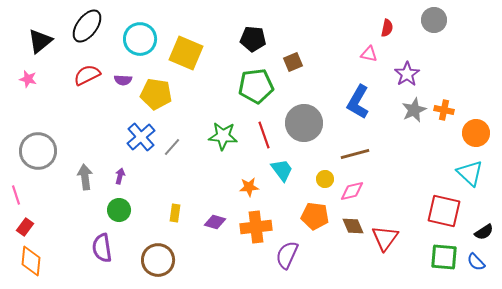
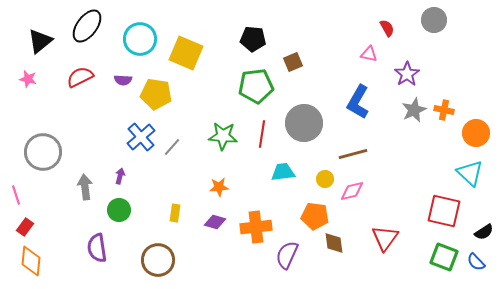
red semicircle at (387, 28): rotated 42 degrees counterclockwise
red semicircle at (87, 75): moved 7 px left, 2 px down
red line at (264, 135): moved 2 px left, 1 px up; rotated 28 degrees clockwise
gray circle at (38, 151): moved 5 px right, 1 px down
brown line at (355, 154): moved 2 px left
cyan trapezoid at (282, 170): moved 1 px right, 2 px down; rotated 60 degrees counterclockwise
gray arrow at (85, 177): moved 10 px down
orange star at (249, 187): moved 30 px left
brown diamond at (353, 226): moved 19 px left, 17 px down; rotated 15 degrees clockwise
purple semicircle at (102, 248): moved 5 px left
green square at (444, 257): rotated 16 degrees clockwise
